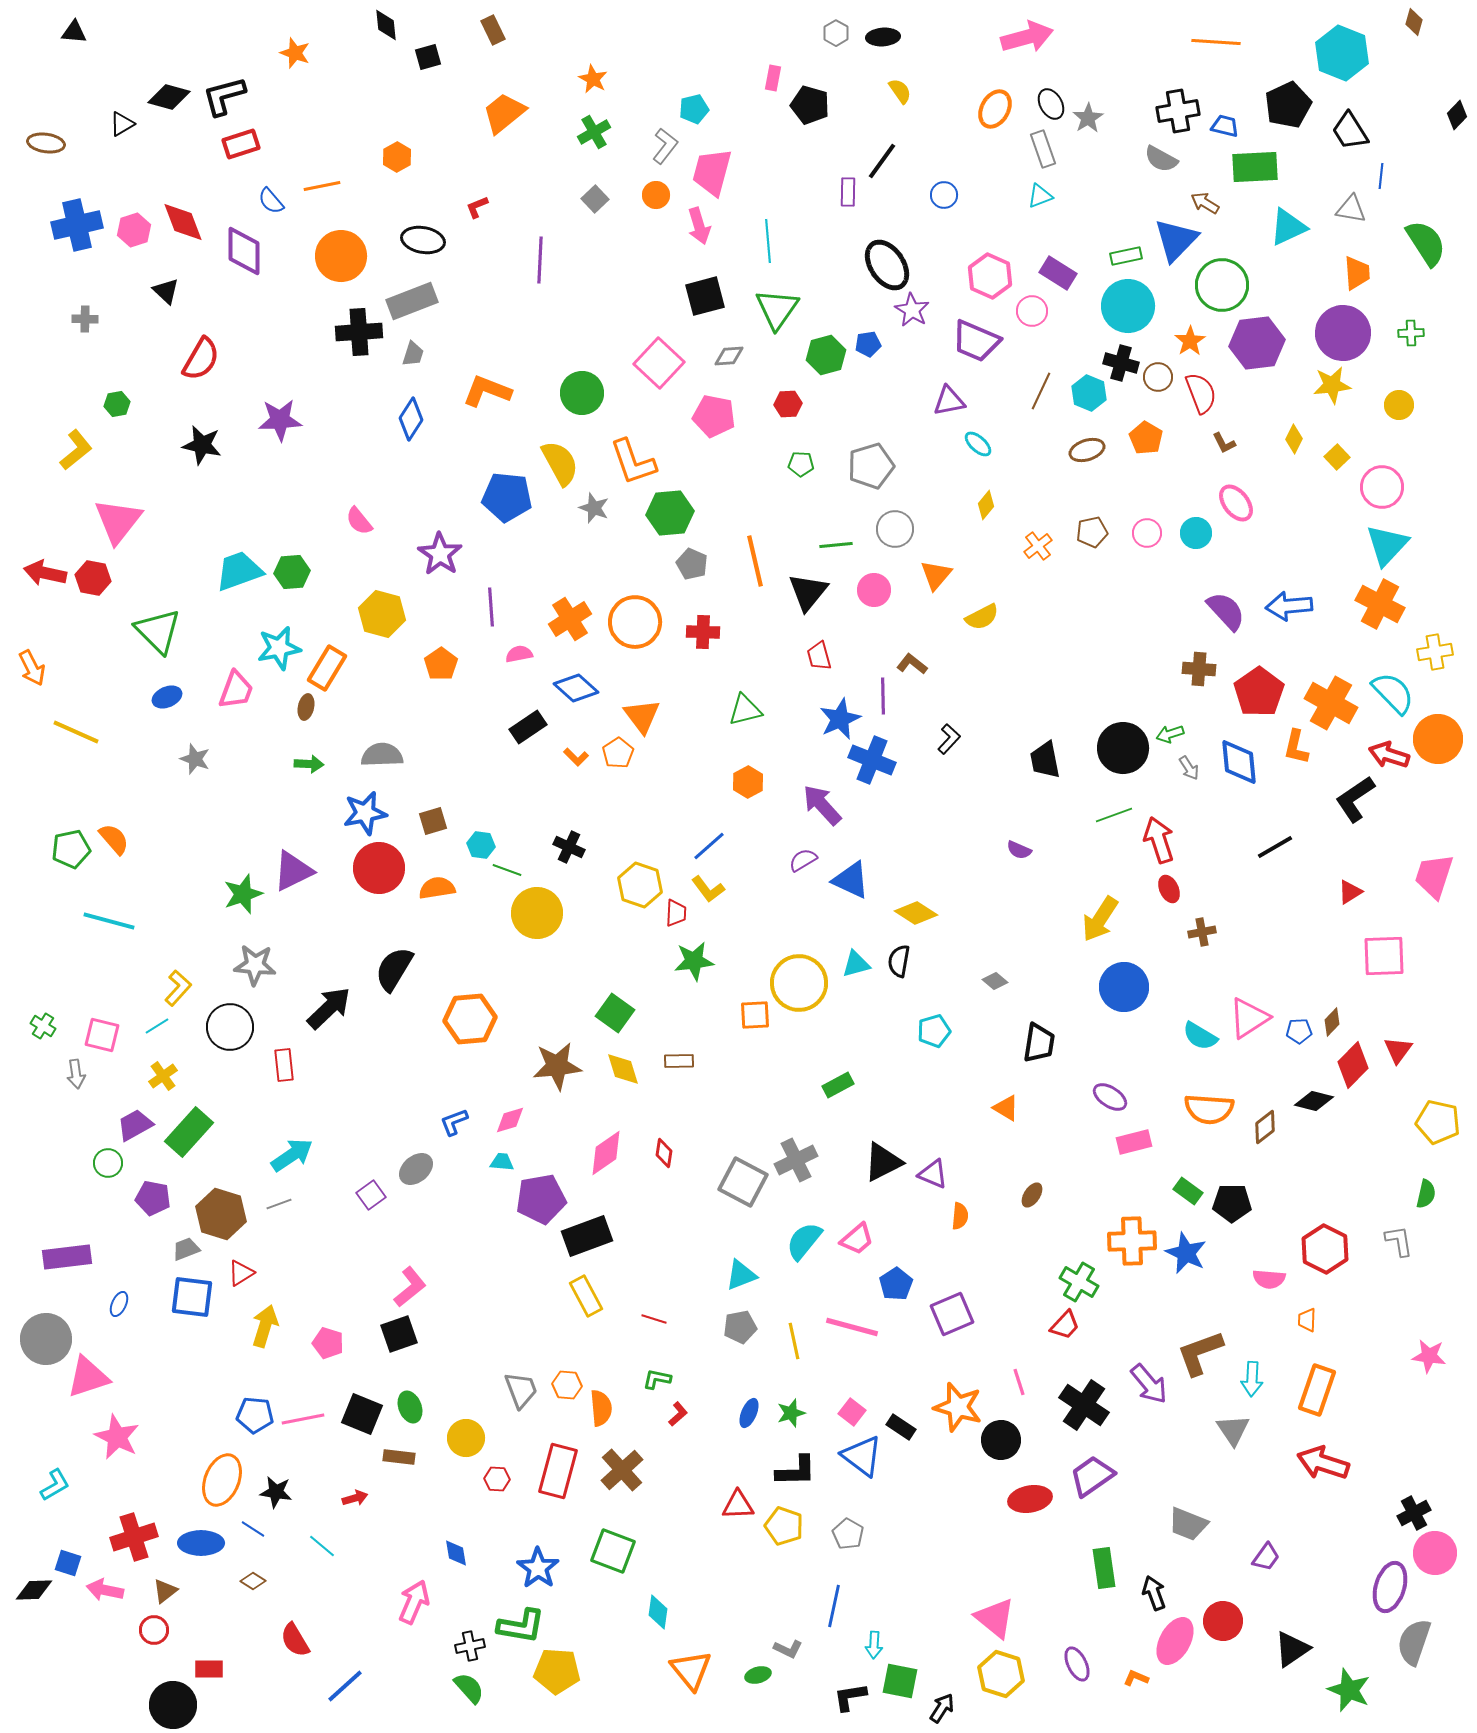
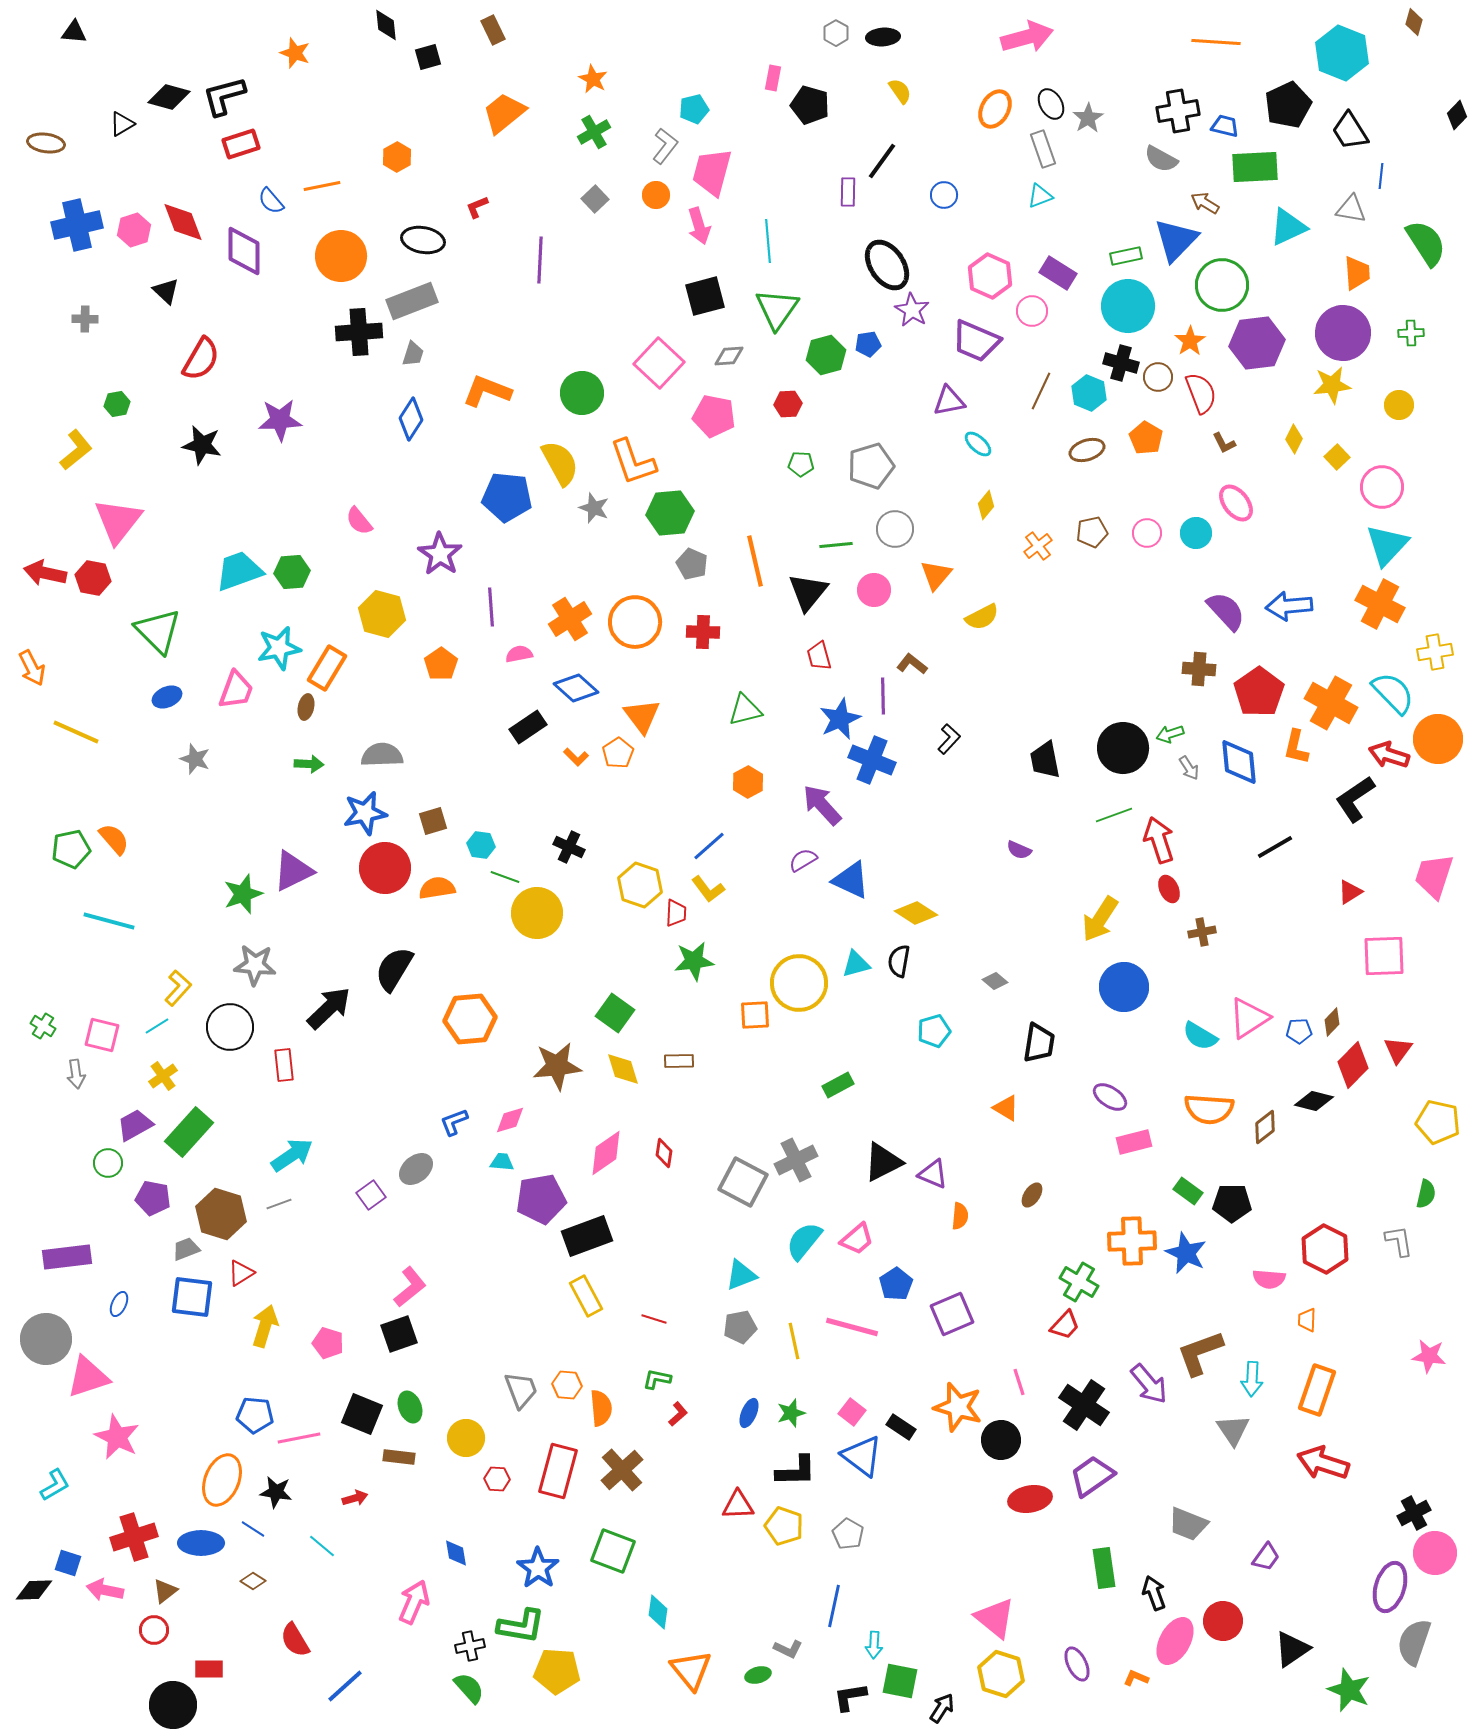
red circle at (379, 868): moved 6 px right
green line at (507, 870): moved 2 px left, 7 px down
pink line at (303, 1419): moved 4 px left, 19 px down
